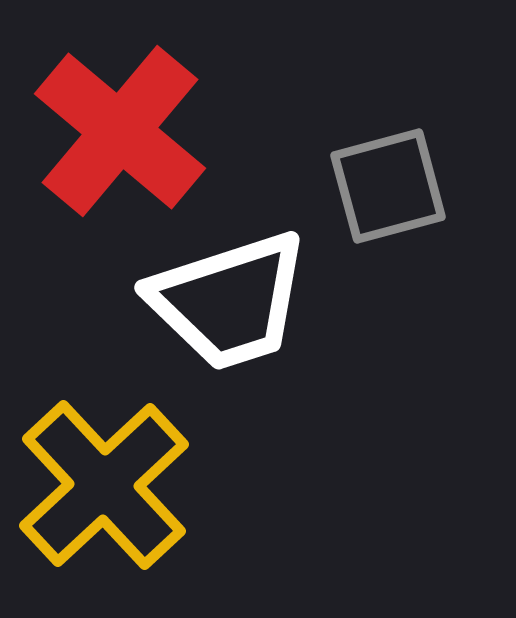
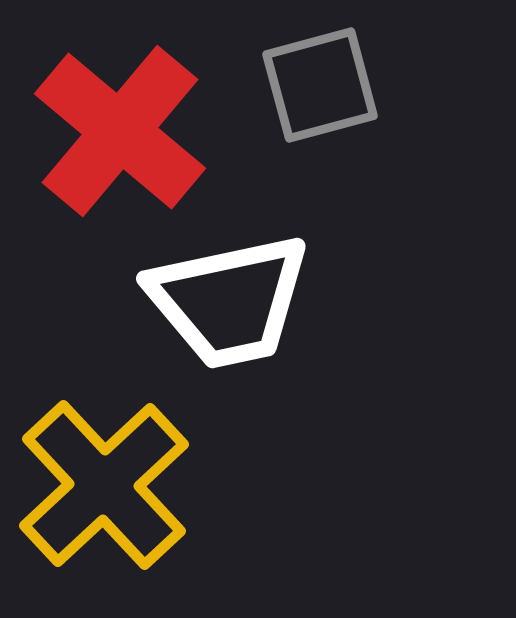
gray square: moved 68 px left, 101 px up
white trapezoid: rotated 6 degrees clockwise
